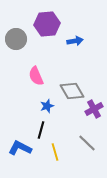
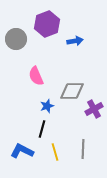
purple hexagon: rotated 15 degrees counterclockwise
gray diamond: rotated 60 degrees counterclockwise
black line: moved 1 px right, 1 px up
gray line: moved 4 px left, 6 px down; rotated 48 degrees clockwise
blue L-shape: moved 2 px right, 3 px down
